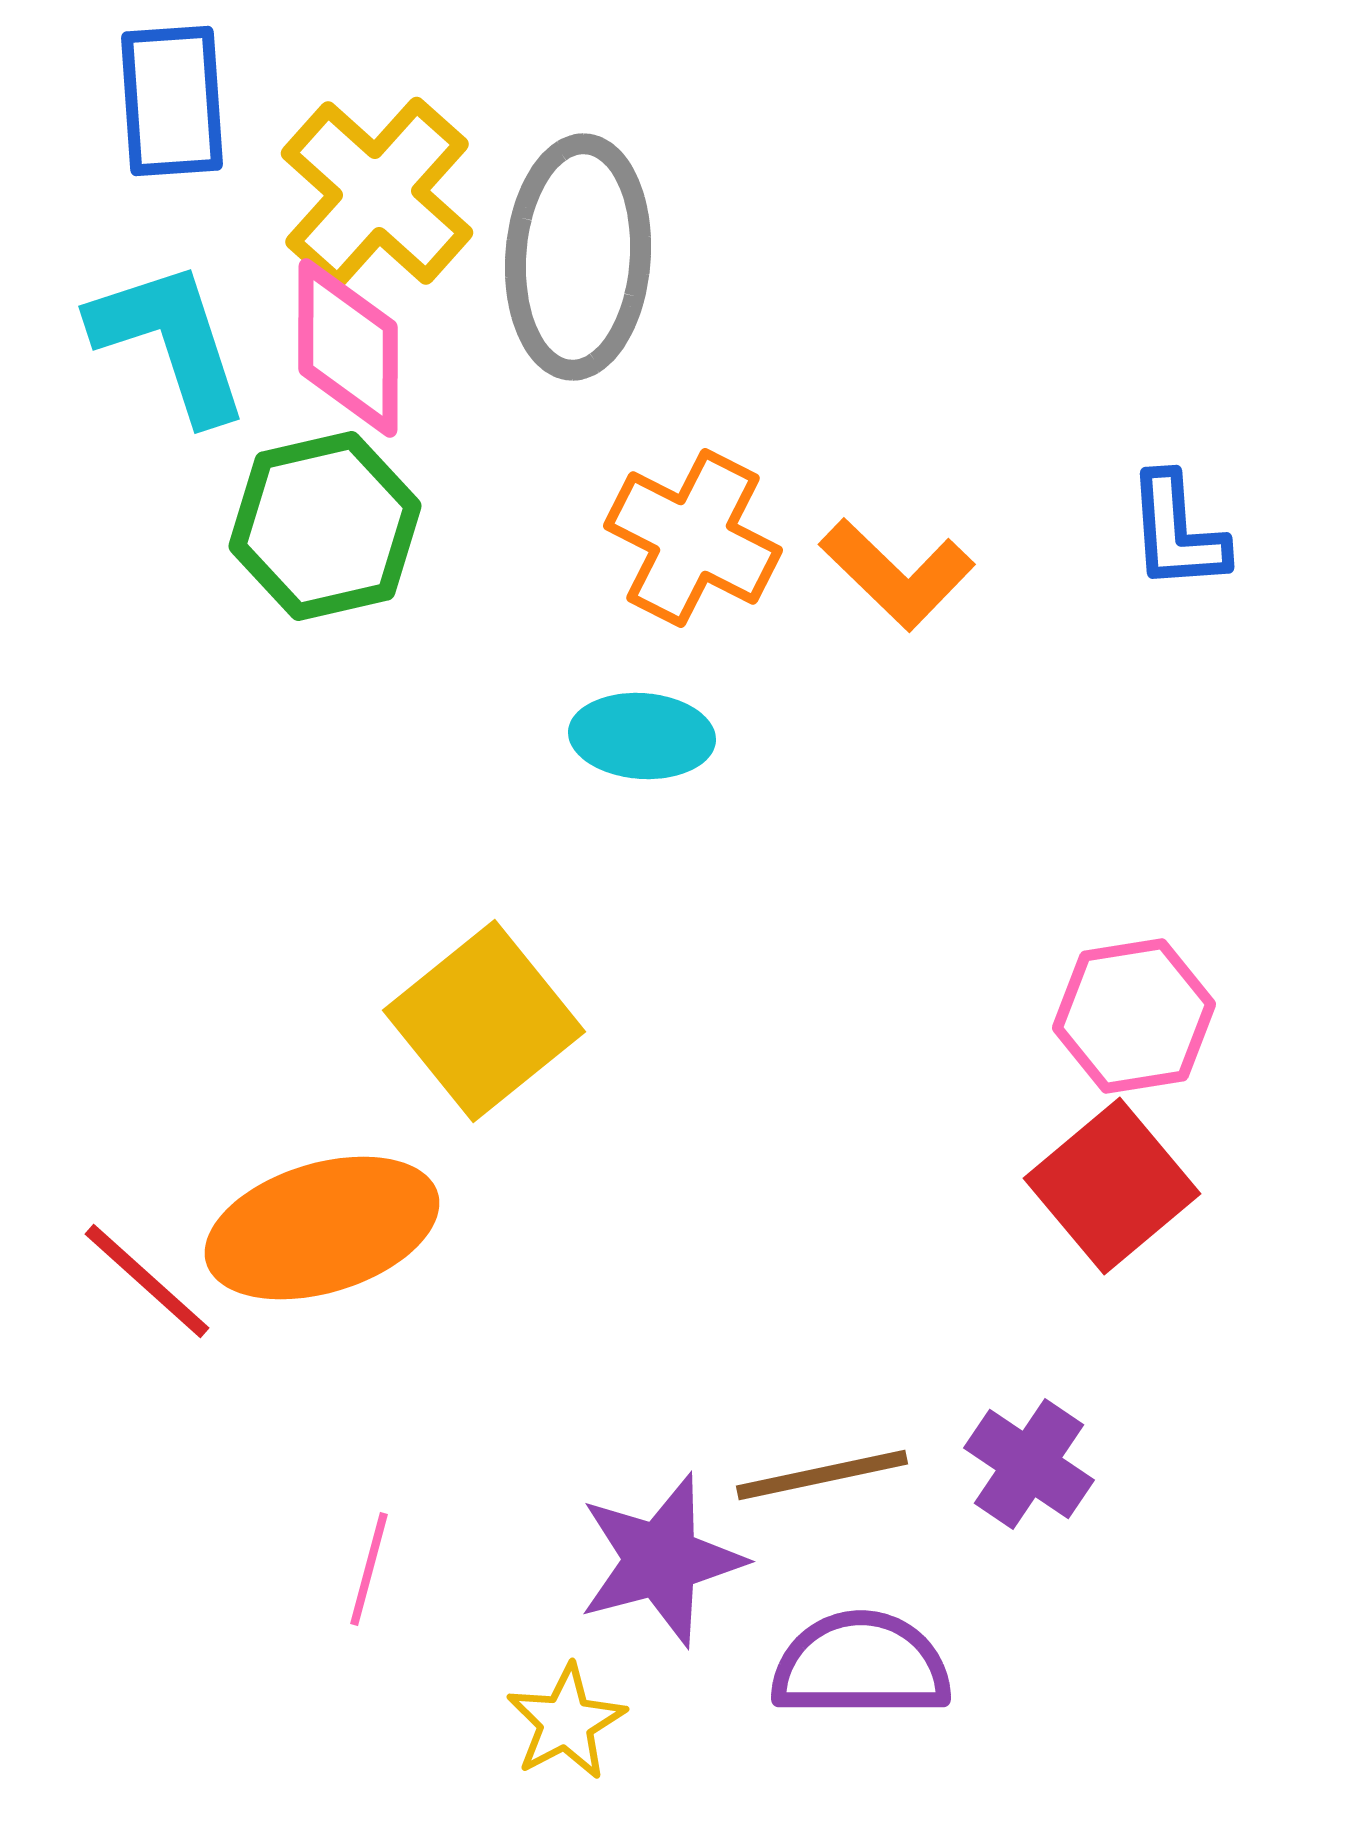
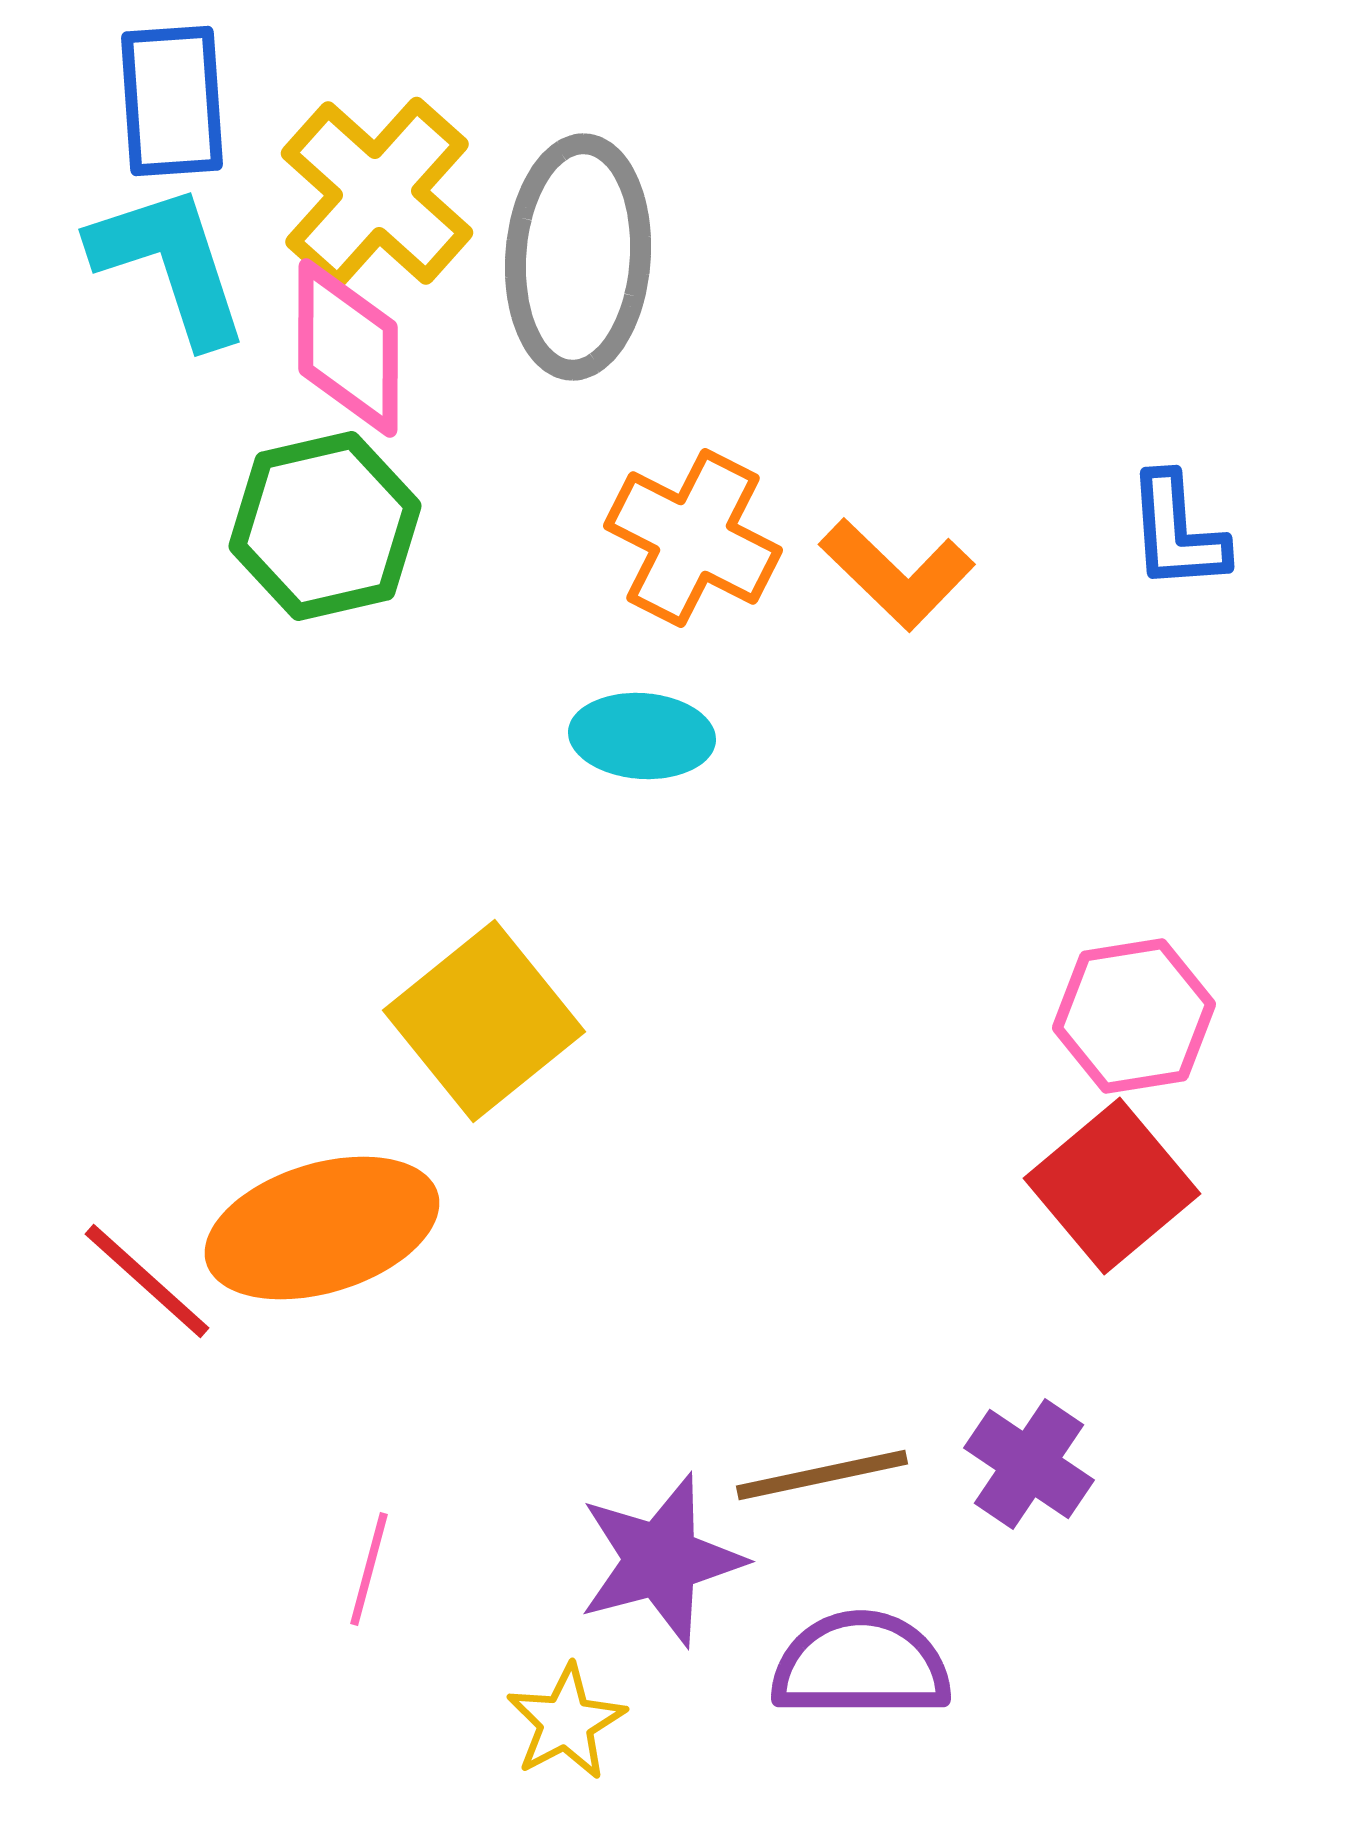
cyan L-shape: moved 77 px up
